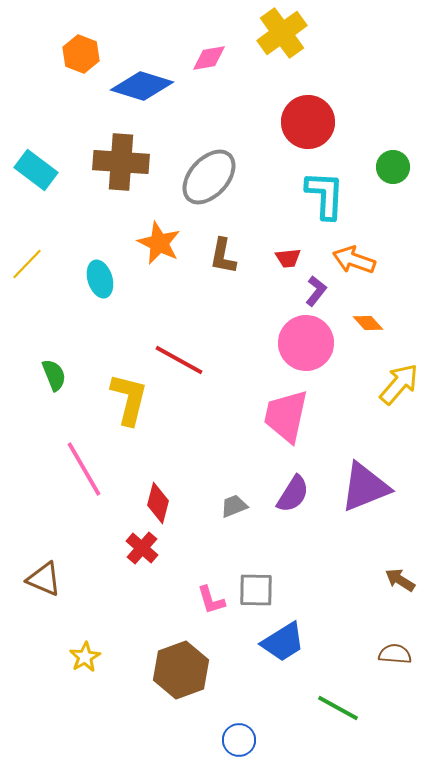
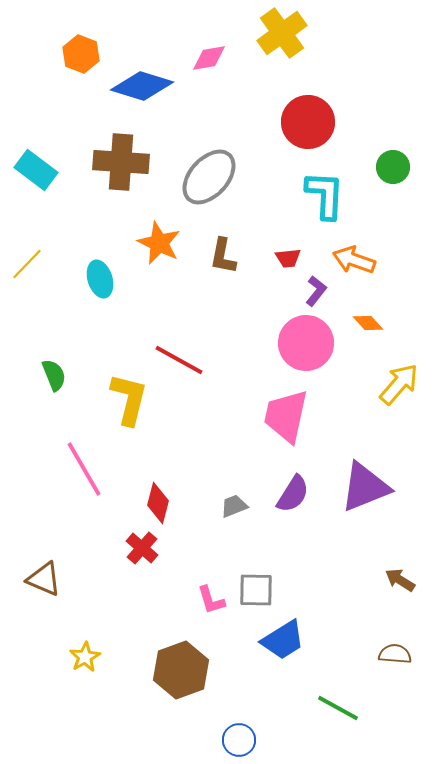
blue trapezoid: moved 2 px up
